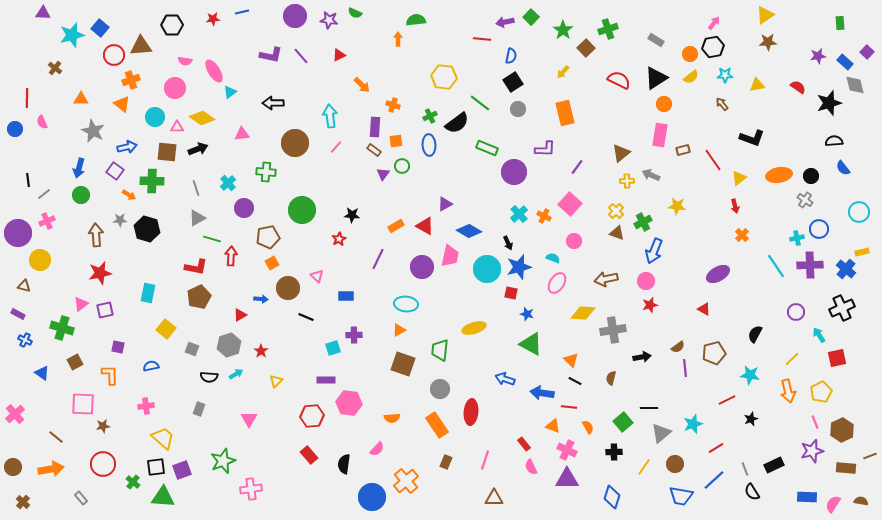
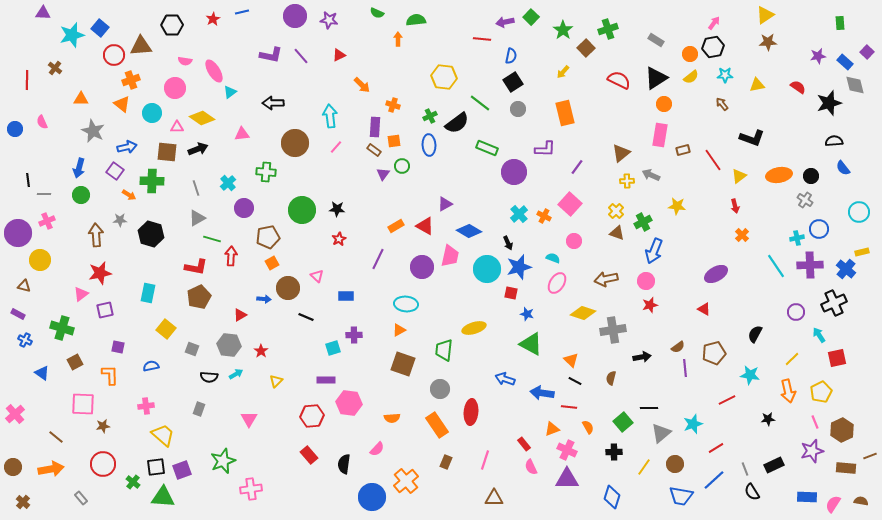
green semicircle at (355, 13): moved 22 px right
red star at (213, 19): rotated 24 degrees counterclockwise
red line at (27, 98): moved 18 px up
cyan circle at (155, 117): moved 3 px left, 4 px up
orange square at (396, 141): moved 2 px left
yellow triangle at (739, 178): moved 2 px up
gray line at (44, 194): rotated 40 degrees clockwise
black star at (352, 215): moved 15 px left, 6 px up
black hexagon at (147, 229): moved 4 px right, 5 px down
purple ellipse at (718, 274): moved 2 px left
blue arrow at (261, 299): moved 3 px right
pink triangle at (81, 304): moved 10 px up
black cross at (842, 308): moved 8 px left, 5 px up
yellow diamond at (583, 313): rotated 15 degrees clockwise
gray hexagon at (229, 345): rotated 25 degrees clockwise
green trapezoid at (440, 350): moved 4 px right
black star at (751, 419): moved 17 px right; rotated 16 degrees clockwise
orange triangle at (553, 426): moved 1 px left, 3 px down; rotated 42 degrees counterclockwise
yellow trapezoid at (163, 438): moved 3 px up
